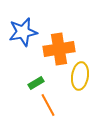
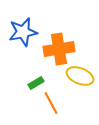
yellow ellipse: rotated 76 degrees counterclockwise
orange line: moved 3 px right, 2 px up
